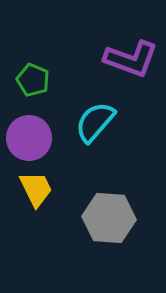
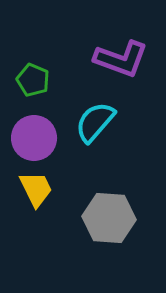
purple L-shape: moved 10 px left
purple circle: moved 5 px right
